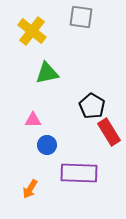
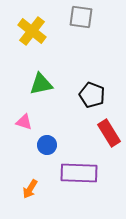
green triangle: moved 6 px left, 11 px down
black pentagon: moved 11 px up; rotated 10 degrees counterclockwise
pink triangle: moved 9 px left, 2 px down; rotated 18 degrees clockwise
red rectangle: moved 1 px down
